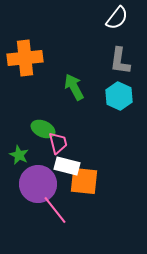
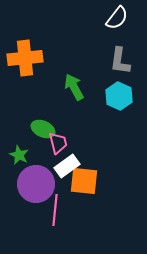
white rectangle: rotated 50 degrees counterclockwise
purple circle: moved 2 px left
pink line: rotated 44 degrees clockwise
